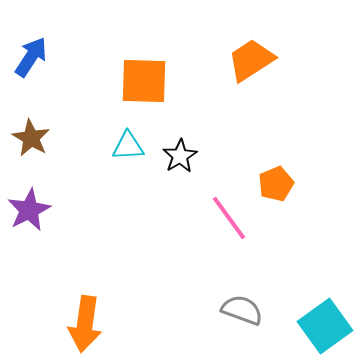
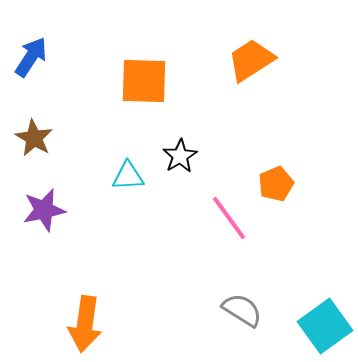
brown star: moved 3 px right
cyan triangle: moved 30 px down
purple star: moved 15 px right; rotated 15 degrees clockwise
gray semicircle: rotated 12 degrees clockwise
